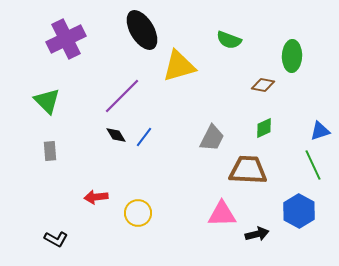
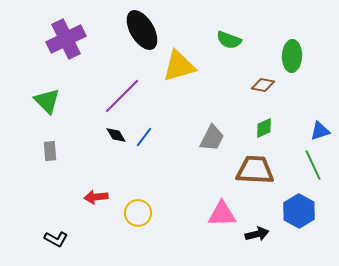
brown trapezoid: moved 7 px right
